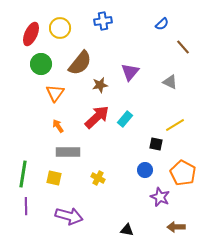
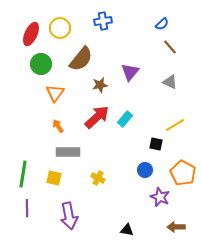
brown line: moved 13 px left
brown semicircle: moved 1 px right, 4 px up
purple line: moved 1 px right, 2 px down
purple arrow: rotated 64 degrees clockwise
